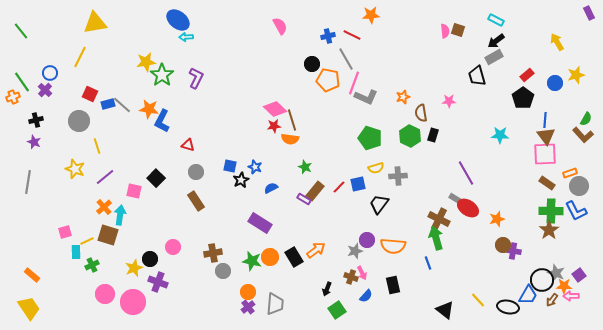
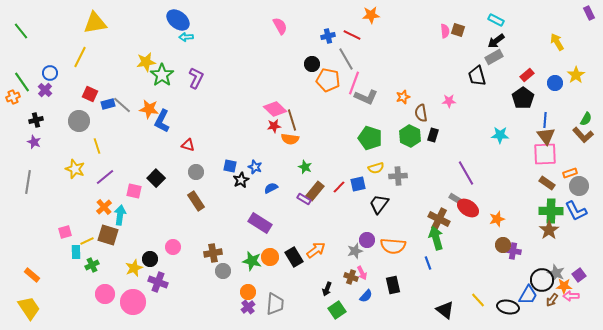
yellow star at (576, 75): rotated 18 degrees counterclockwise
